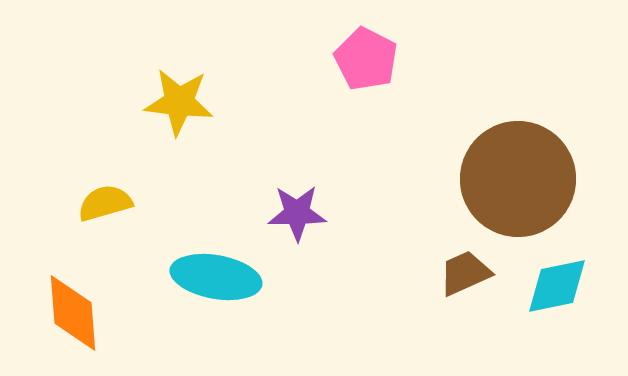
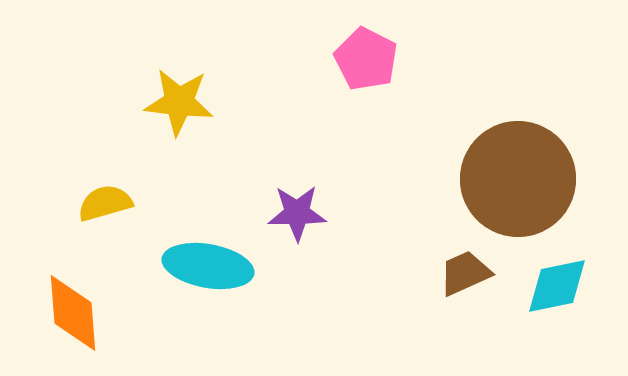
cyan ellipse: moved 8 px left, 11 px up
